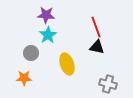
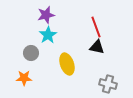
purple star: rotated 18 degrees counterclockwise
